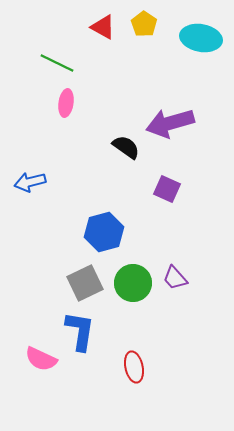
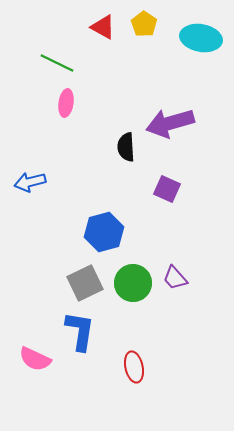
black semicircle: rotated 128 degrees counterclockwise
pink semicircle: moved 6 px left
